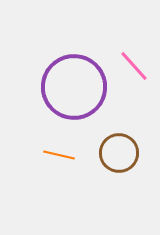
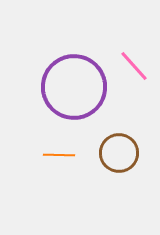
orange line: rotated 12 degrees counterclockwise
